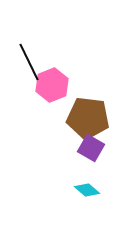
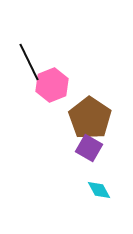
brown pentagon: moved 2 px right; rotated 27 degrees clockwise
purple square: moved 2 px left
cyan diamond: moved 12 px right; rotated 20 degrees clockwise
